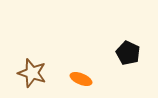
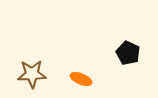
brown star: moved 1 px down; rotated 20 degrees counterclockwise
